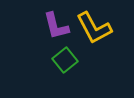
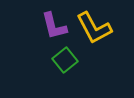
purple L-shape: moved 2 px left
